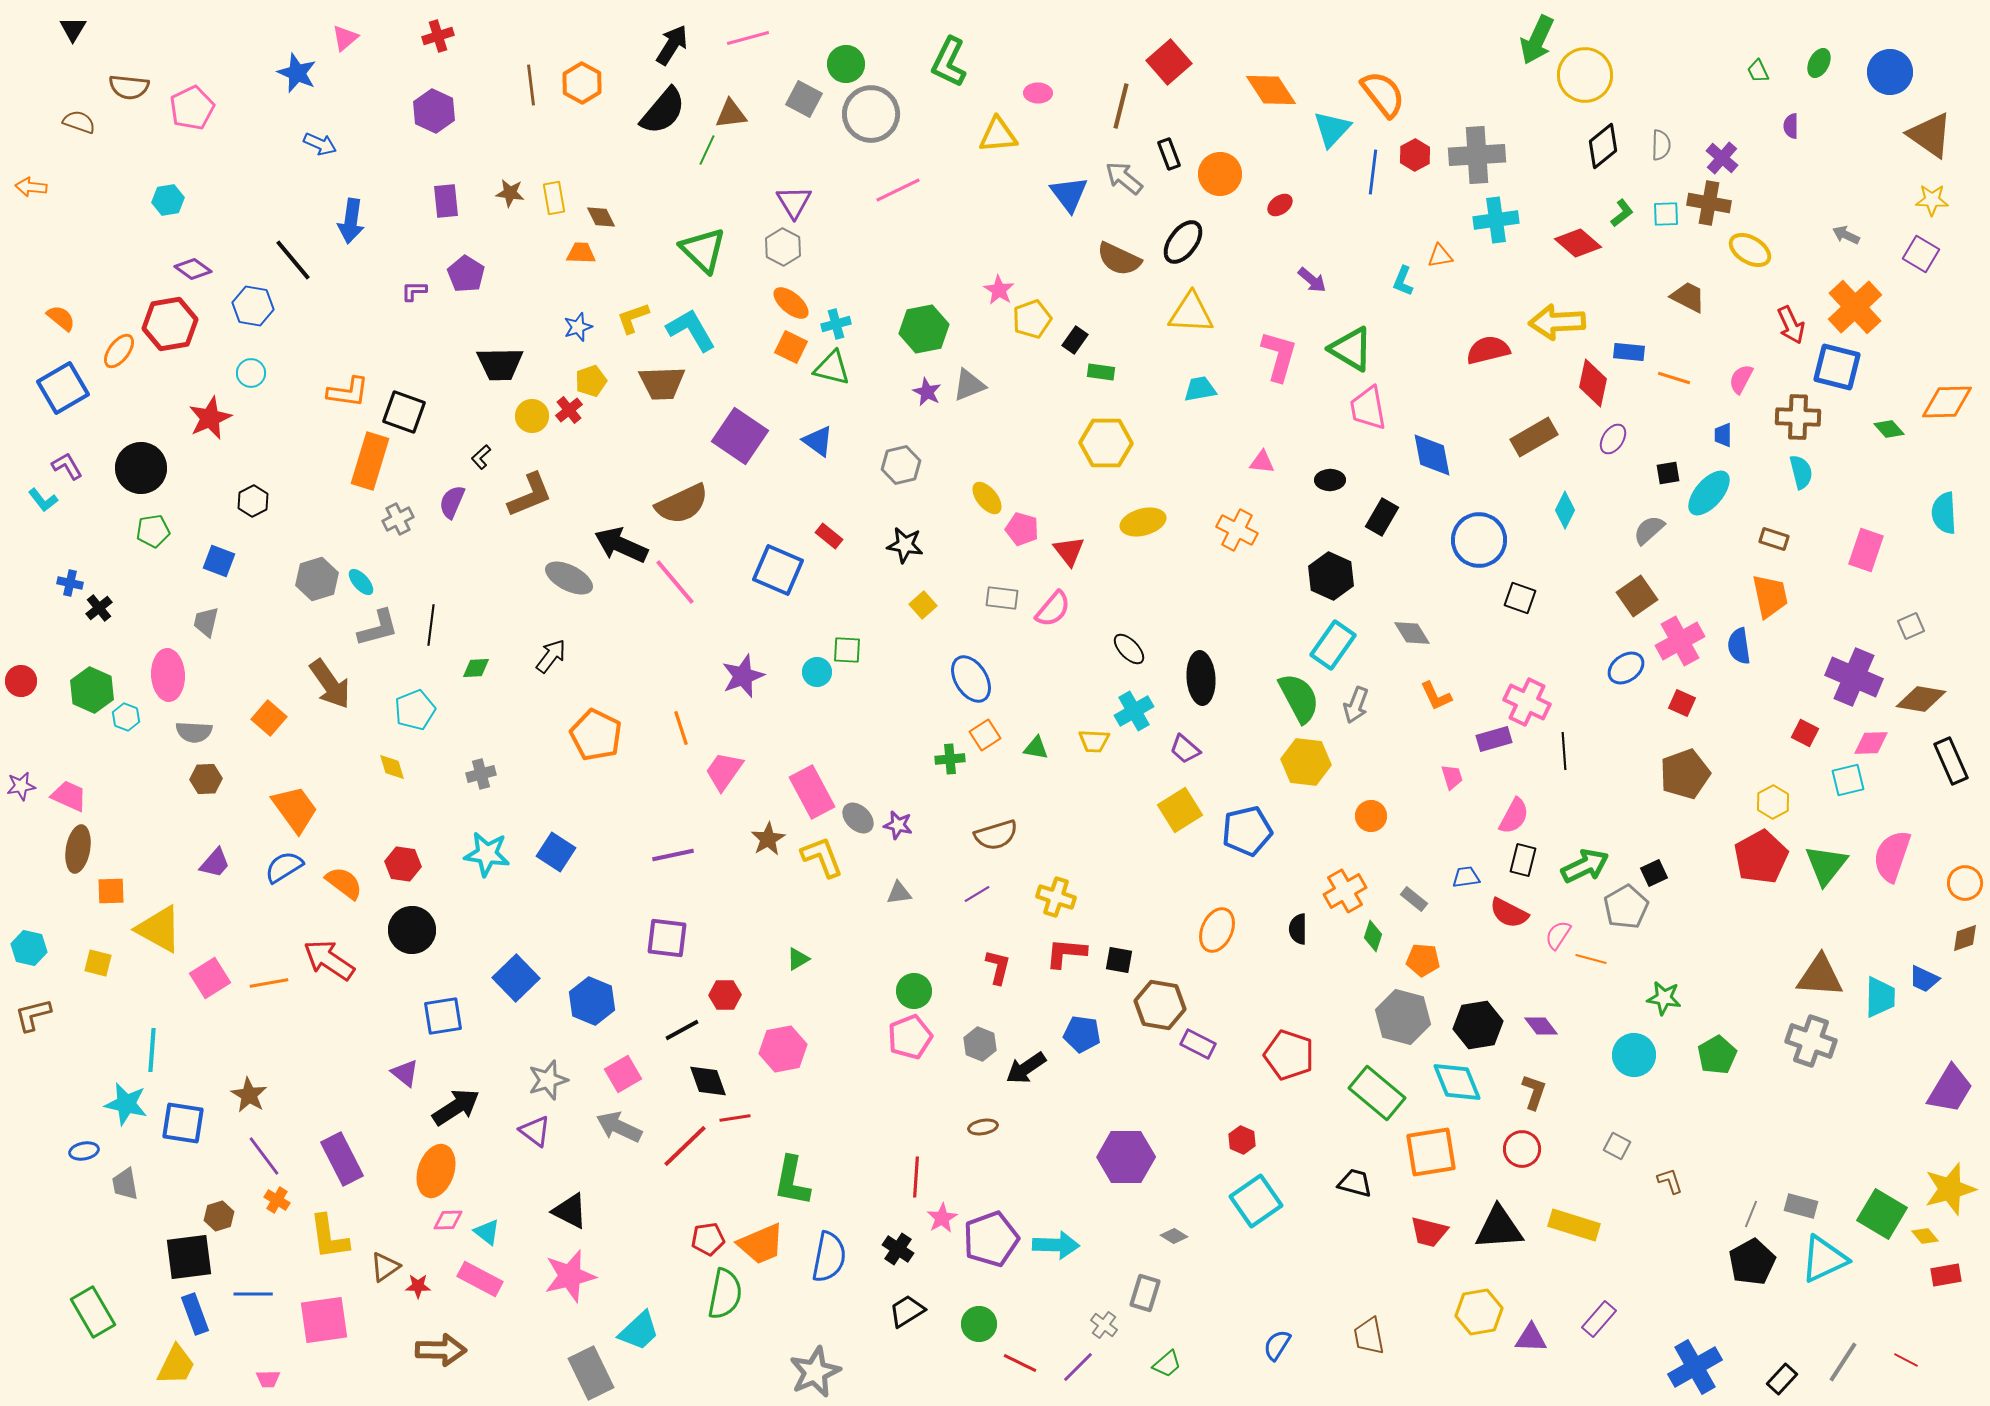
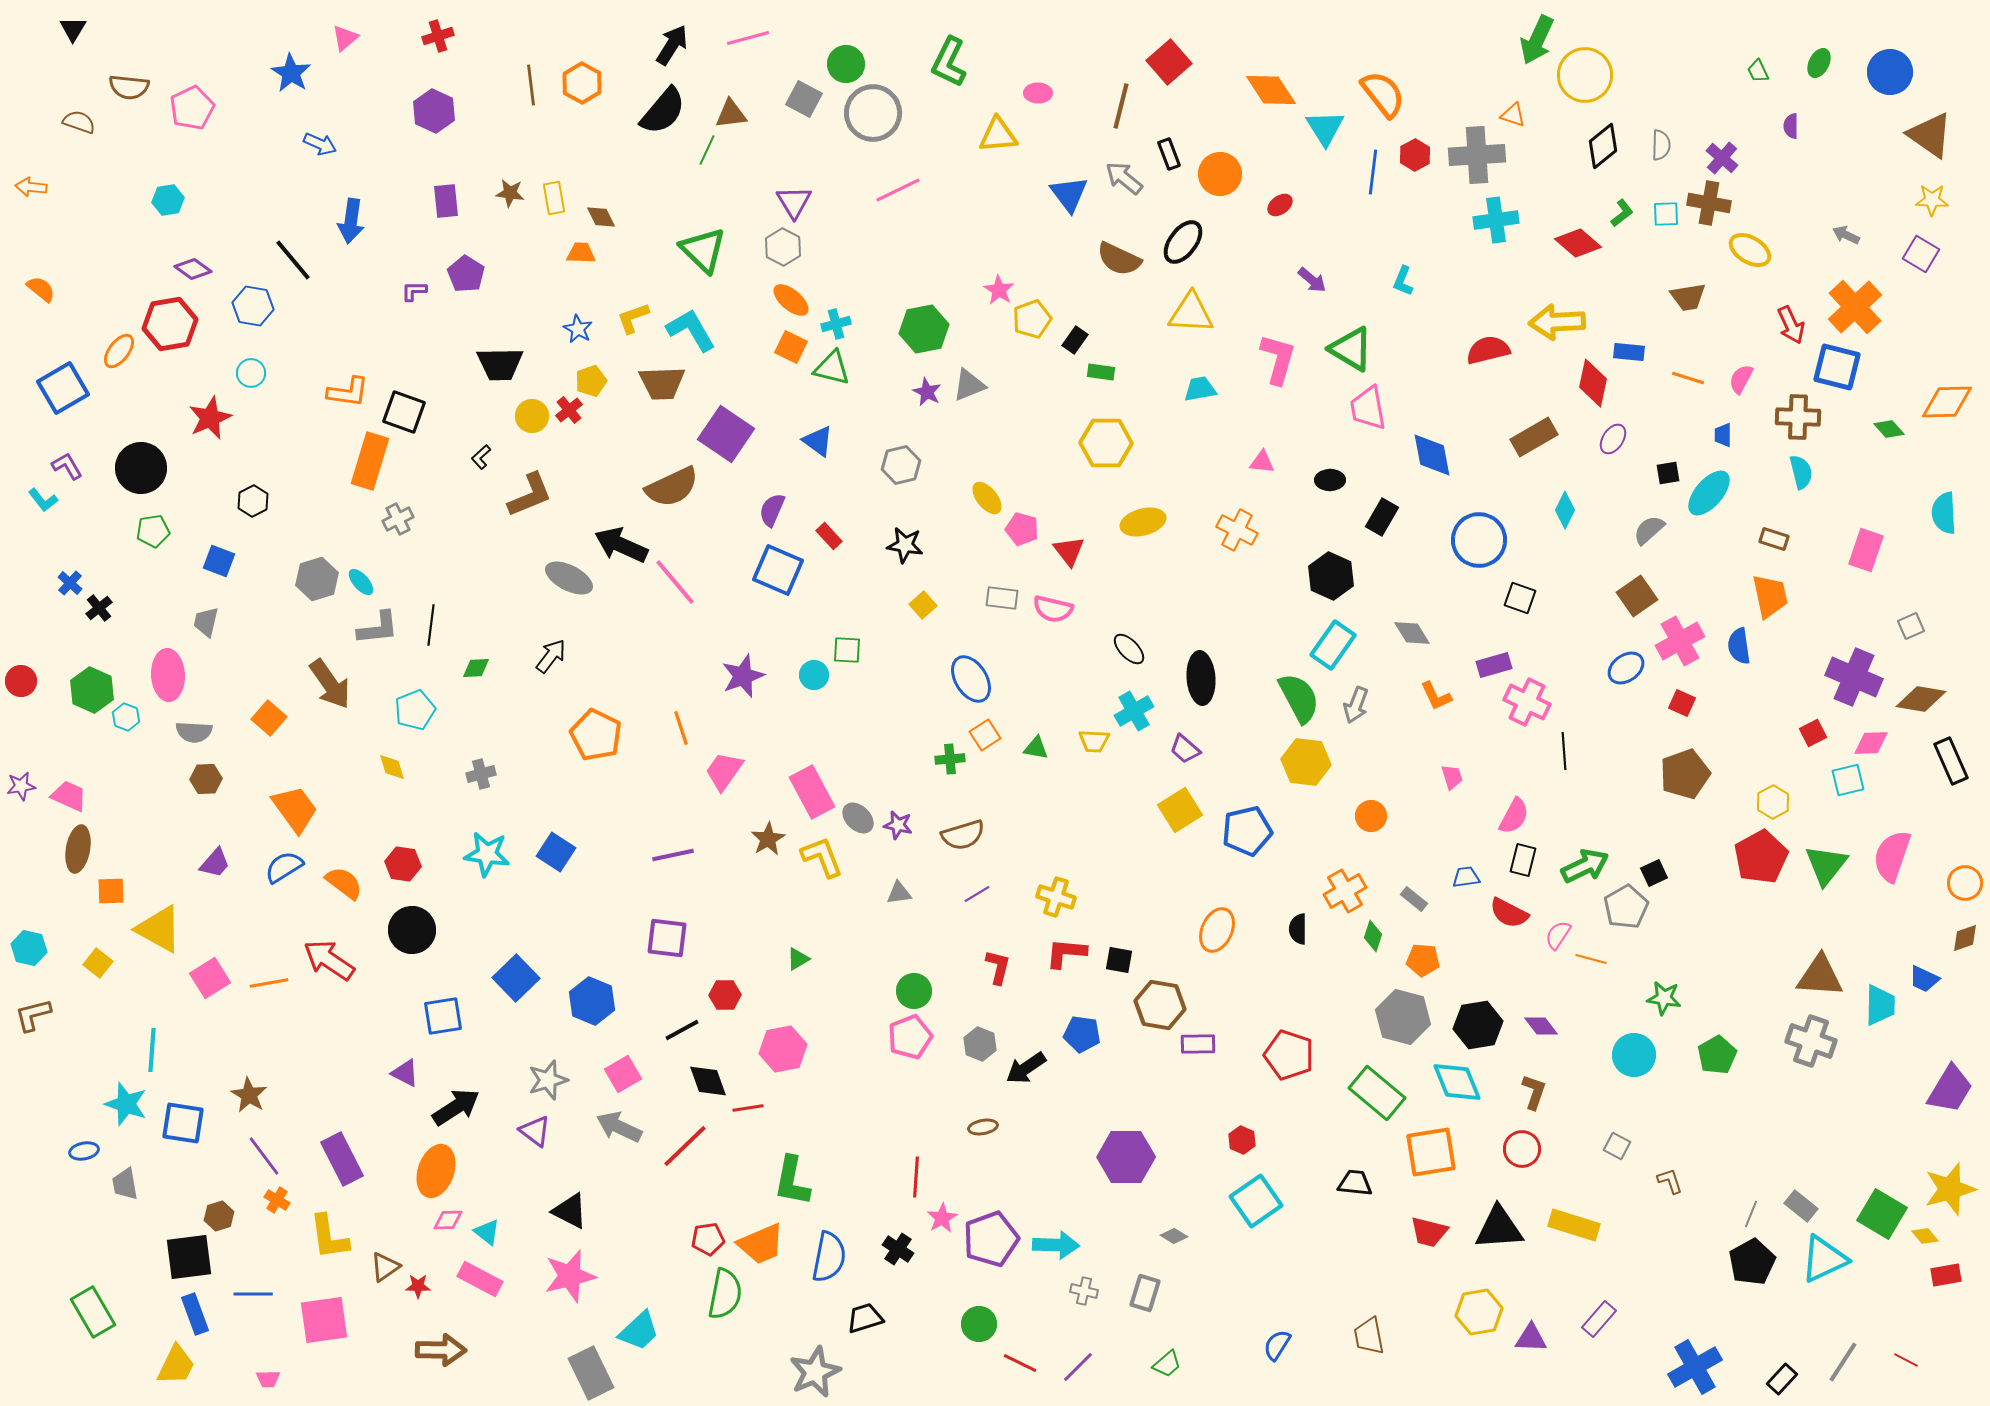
blue star at (297, 73): moved 6 px left; rotated 9 degrees clockwise
gray circle at (871, 114): moved 2 px right, 1 px up
cyan triangle at (1332, 129): moved 7 px left, 1 px up; rotated 15 degrees counterclockwise
orange triangle at (1440, 256): moved 73 px right, 141 px up; rotated 28 degrees clockwise
brown trapezoid at (1688, 297): rotated 144 degrees clockwise
orange ellipse at (791, 303): moved 3 px up
orange semicircle at (61, 318): moved 20 px left, 29 px up
blue star at (578, 327): moved 2 px down; rotated 24 degrees counterclockwise
pink L-shape at (1279, 356): moved 1 px left, 3 px down
orange line at (1674, 378): moved 14 px right
purple square at (740, 436): moved 14 px left, 2 px up
purple semicircle at (452, 502): moved 320 px right, 8 px down
brown semicircle at (682, 504): moved 10 px left, 17 px up
red rectangle at (829, 536): rotated 8 degrees clockwise
blue cross at (70, 583): rotated 30 degrees clockwise
pink semicircle at (1053, 609): rotated 63 degrees clockwise
gray L-shape at (378, 628): rotated 9 degrees clockwise
cyan circle at (817, 672): moved 3 px left, 3 px down
red square at (1805, 733): moved 8 px right; rotated 36 degrees clockwise
purple rectangle at (1494, 739): moved 74 px up
brown semicircle at (996, 835): moved 33 px left
yellow square at (98, 963): rotated 24 degrees clockwise
cyan trapezoid at (1880, 997): moved 8 px down
purple rectangle at (1198, 1044): rotated 28 degrees counterclockwise
purple triangle at (405, 1073): rotated 12 degrees counterclockwise
cyan star at (126, 1104): rotated 6 degrees clockwise
red line at (735, 1118): moved 13 px right, 10 px up
black trapezoid at (1355, 1183): rotated 9 degrees counterclockwise
gray rectangle at (1801, 1206): rotated 24 degrees clockwise
black trapezoid at (907, 1311): moved 42 px left, 7 px down; rotated 15 degrees clockwise
gray cross at (1104, 1325): moved 20 px left, 34 px up; rotated 24 degrees counterclockwise
